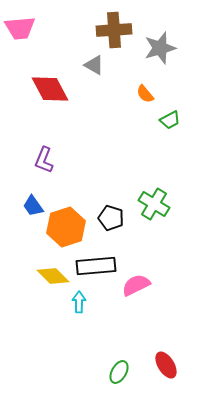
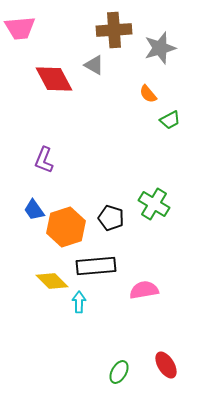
red diamond: moved 4 px right, 10 px up
orange semicircle: moved 3 px right
blue trapezoid: moved 1 px right, 4 px down
yellow diamond: moved 1 px left, 5 px down
pink semicircle: moved 8 px right, 5 px down; rotated 16 degrees clockwise
